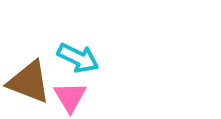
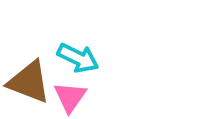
pink triangle: rotated 6 degrees clockwise
